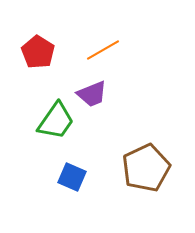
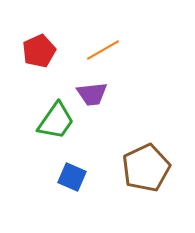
red pentagon: moved 1 px right, 1 px up; rotated 16 degrees clockwise
purple trapezoid: rotated 16 degrees clockwise
